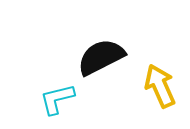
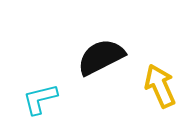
cyan L-shape: moved 17 px left
